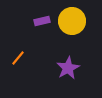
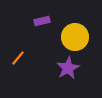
yellow circle: moved 3 px right, 16 px down
